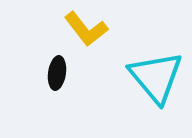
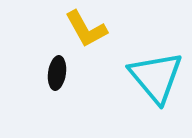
yellow L-shape: rotated 9 degrees clockwise
